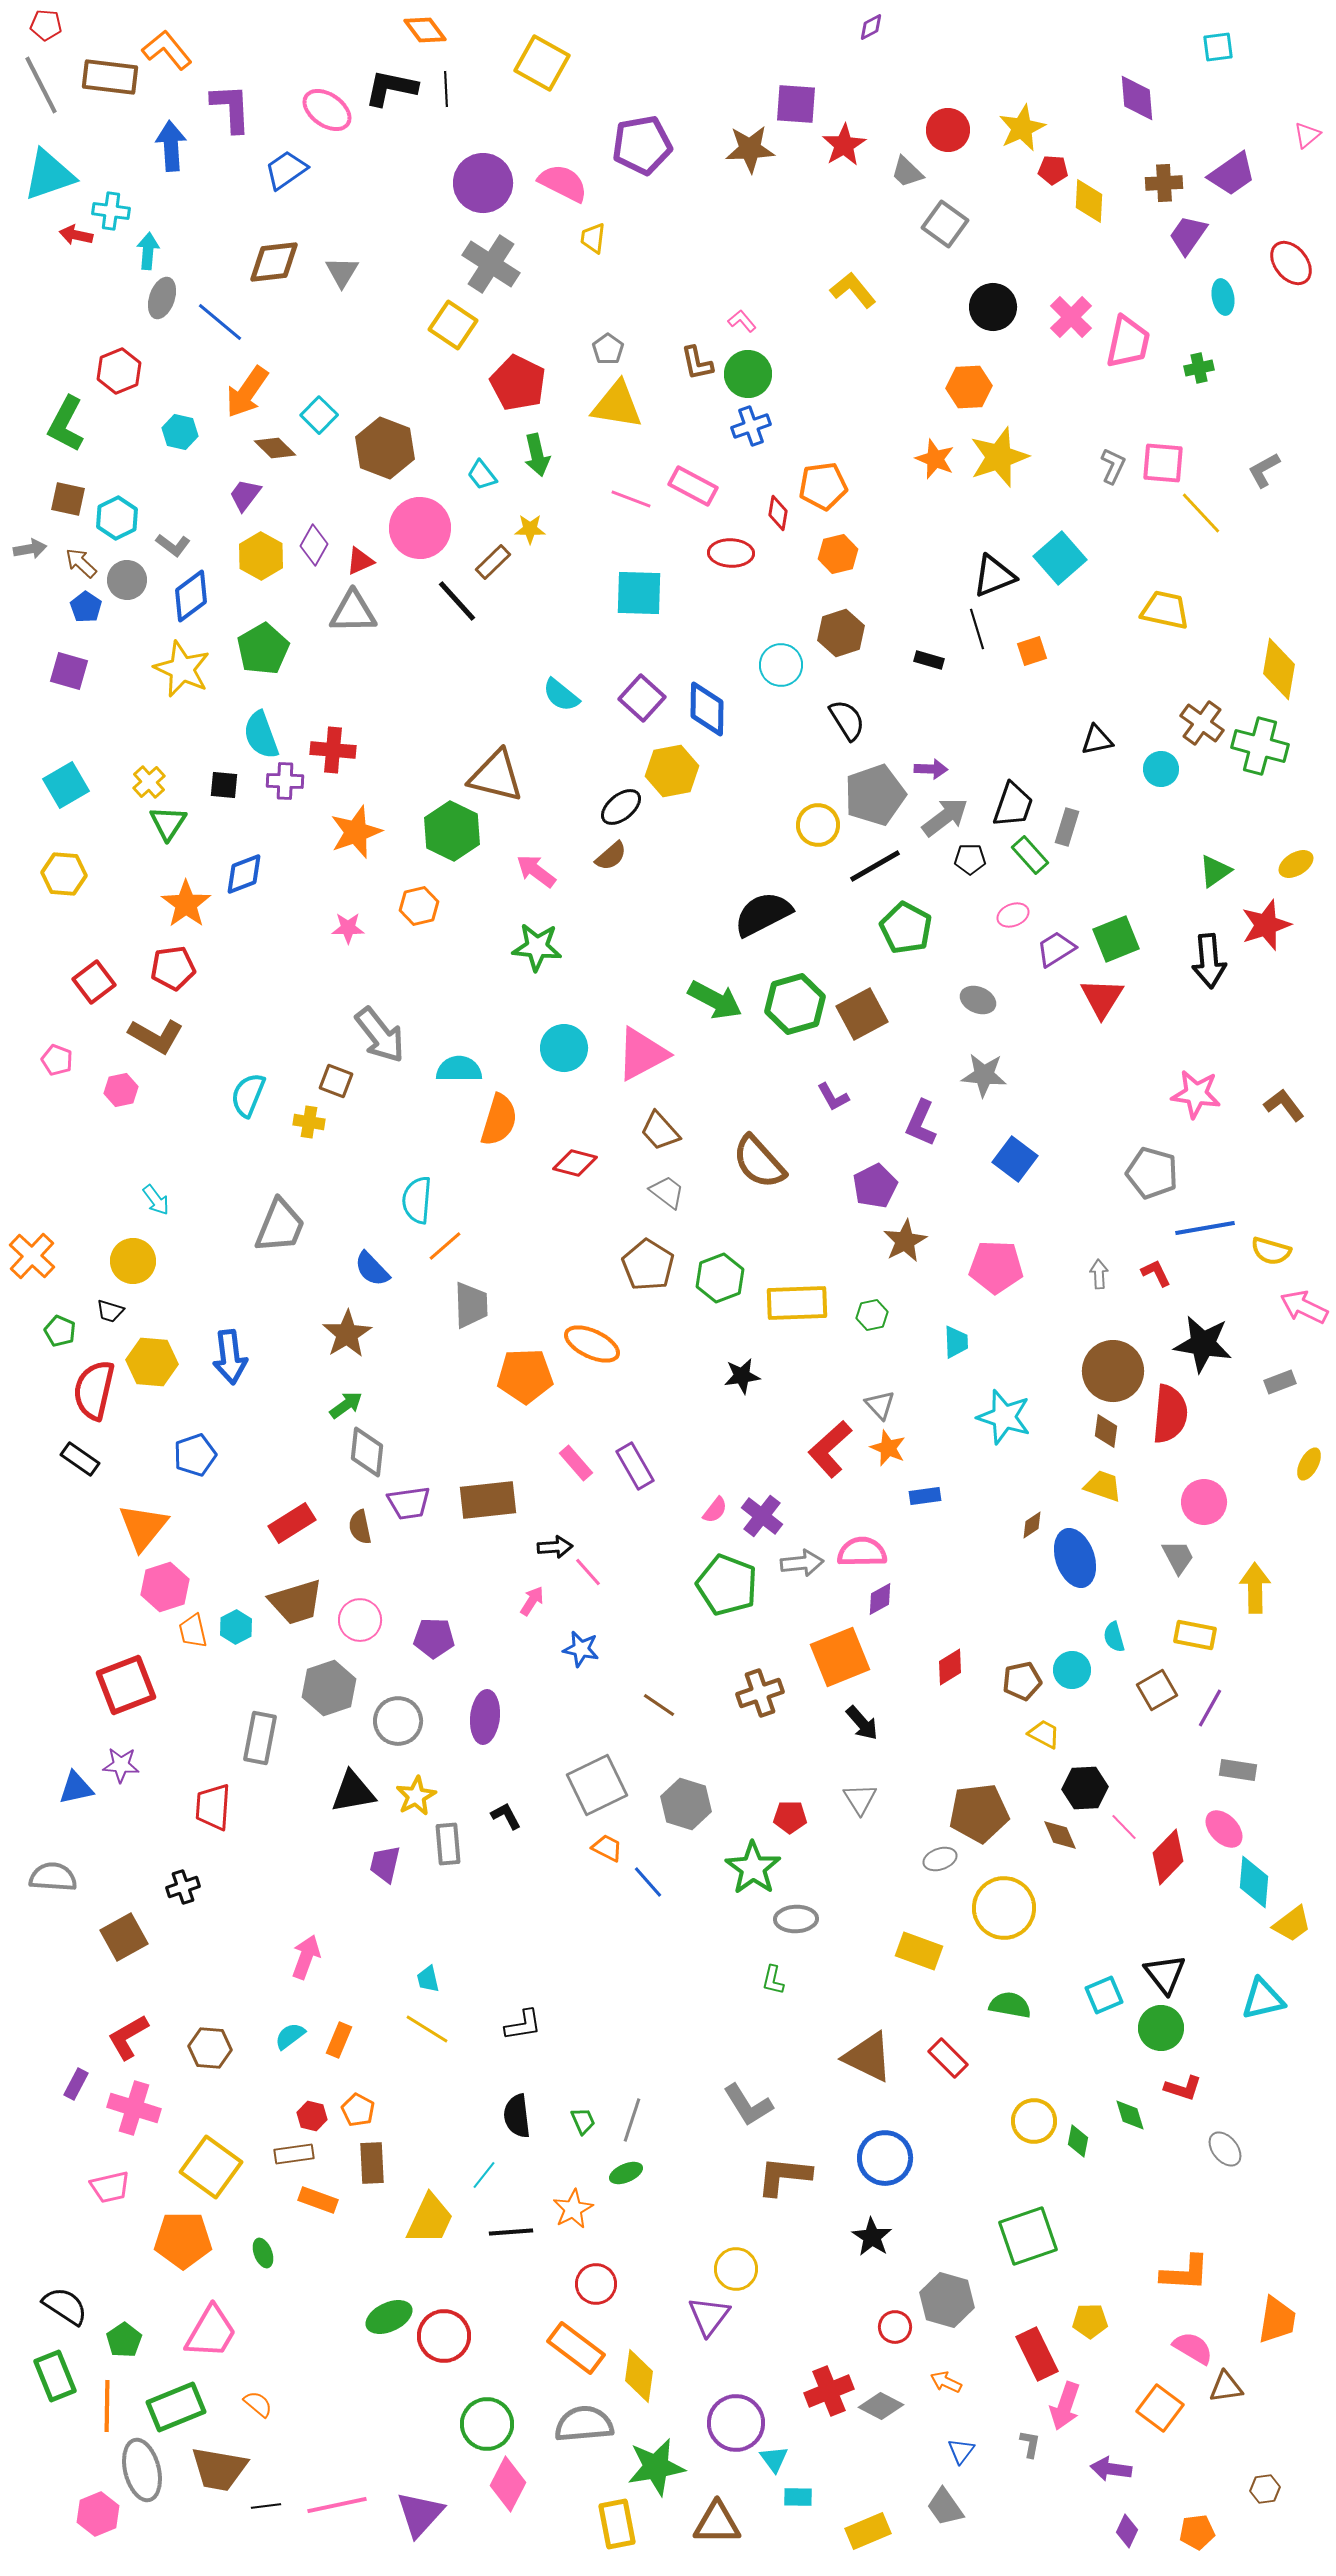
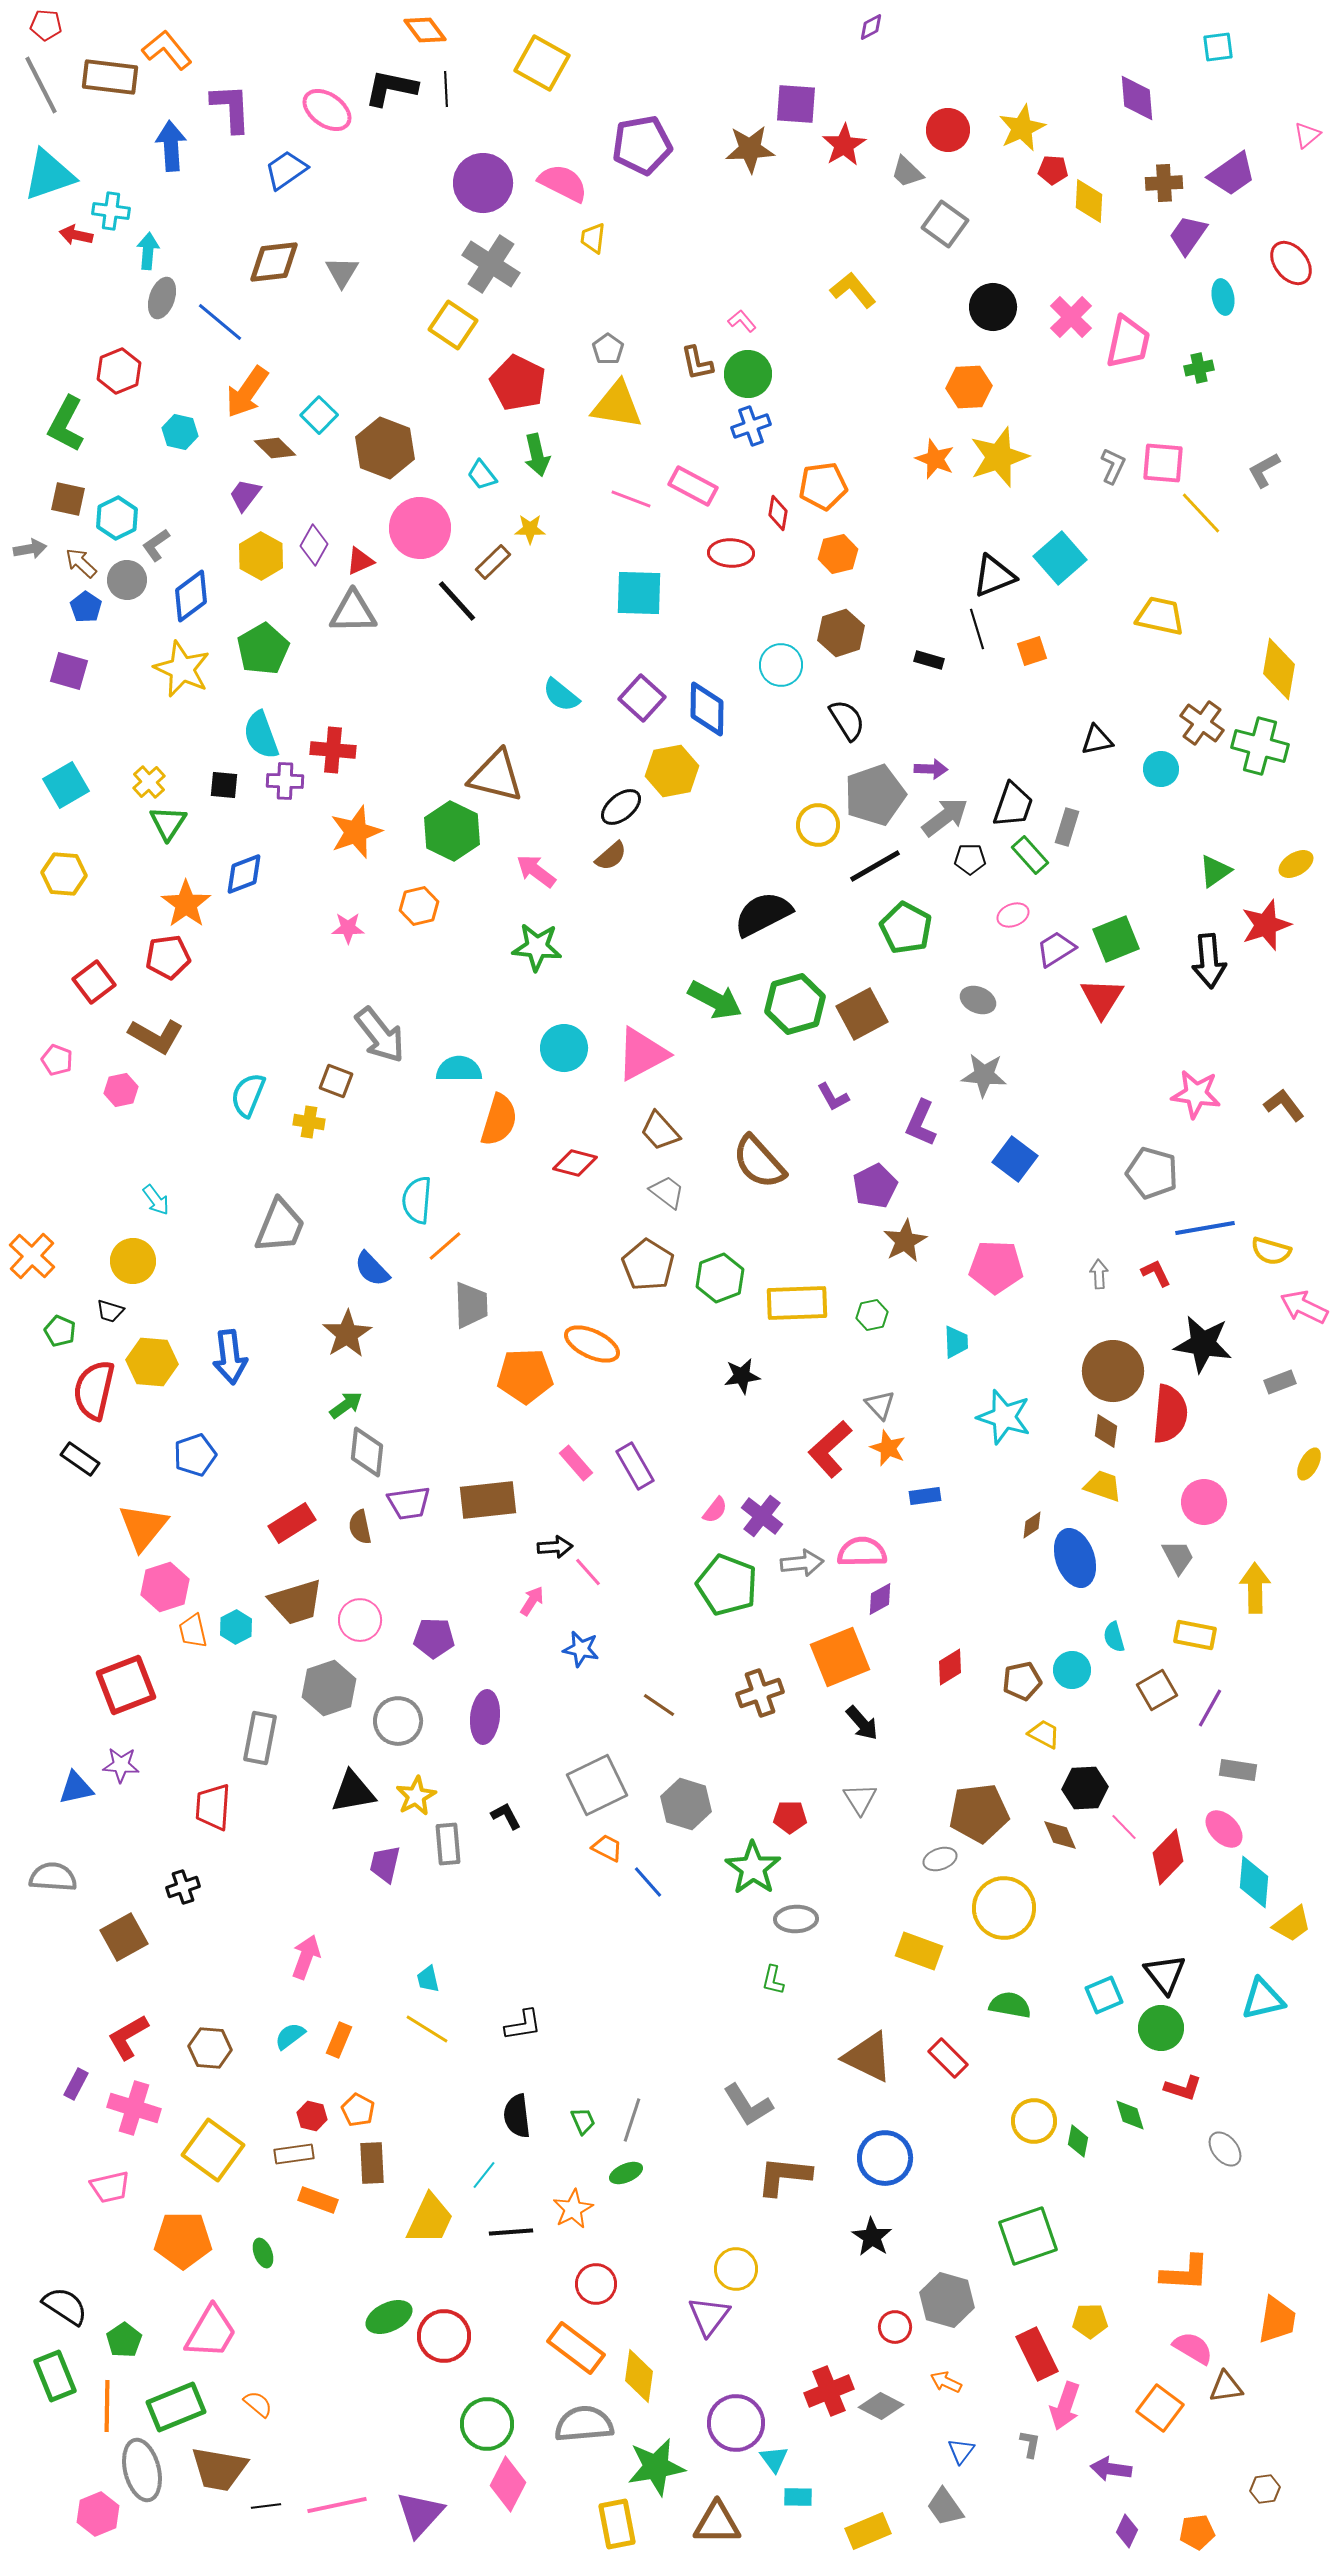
gray L-shape at (173, 545): moved 17 px left; rotated 108 degrees clockwise
yellow trapezoid at (1165, 610): moved 5 px left, 6 px down
red pentagon at (173, 968): moved 5 px left, 11 px up
yellow square at (211, 2167): moved 2 px right, 17 px up
